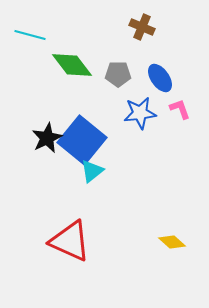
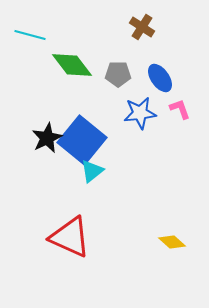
brown cross: rotated 10 degrees clockwise
red triangle: moved 4 px up
